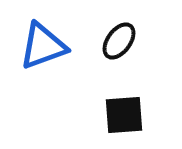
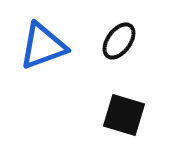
black square: rotated 21 degrees clockwise
